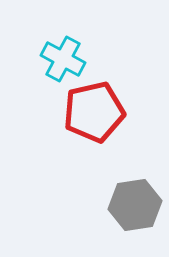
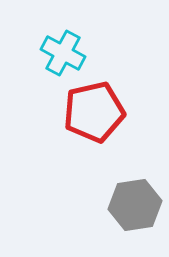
cyan cross: moved 6 px up
